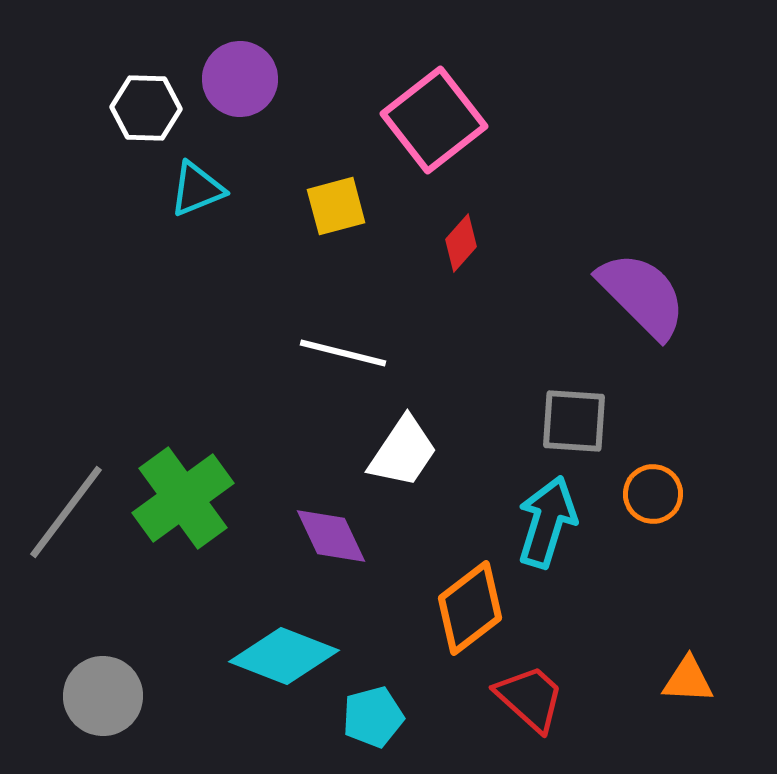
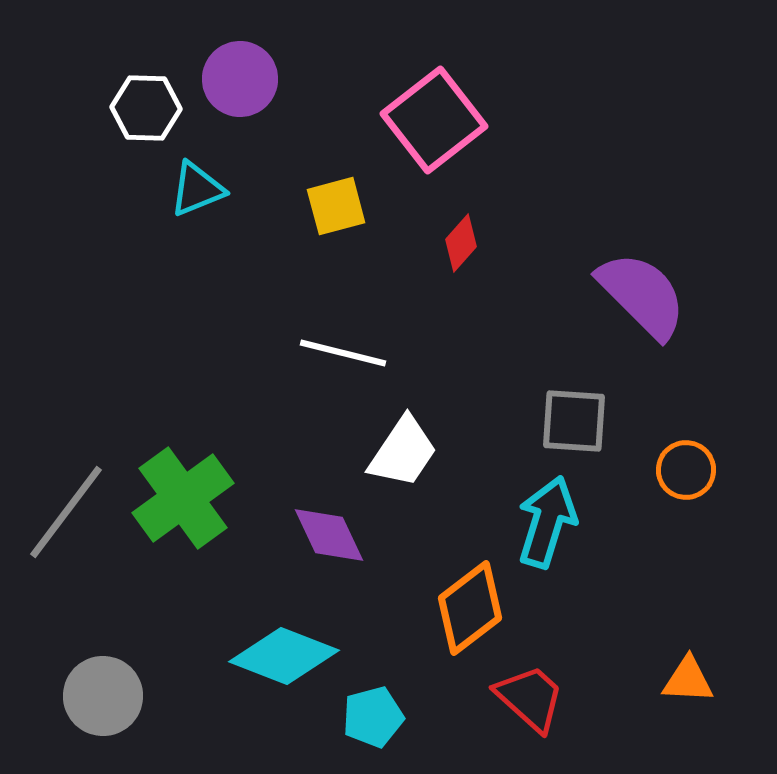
orange circle: moved 33 px right, 24 px up
purple diamond: moved 2 px left, 1 px up
